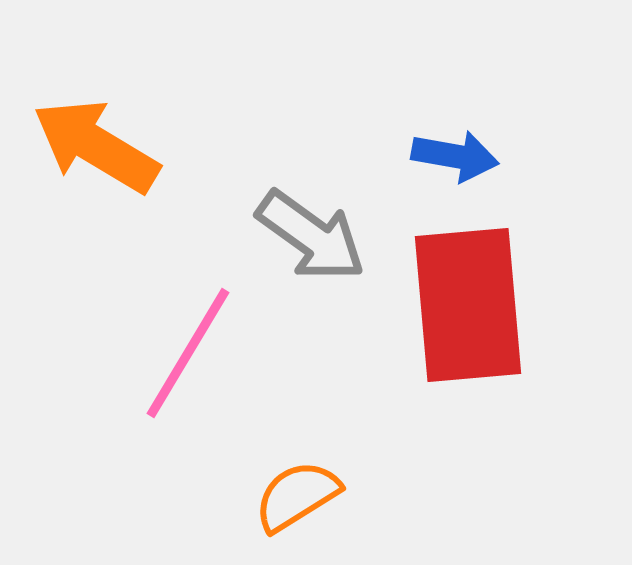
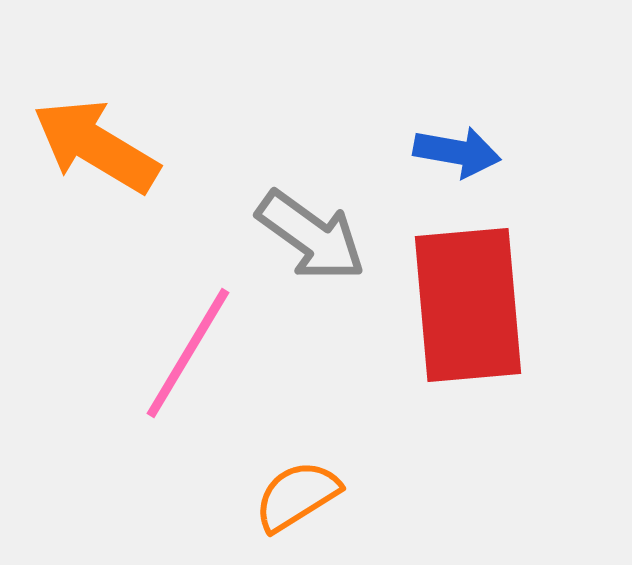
blue arrow: moved 2 px right, 4 px up
